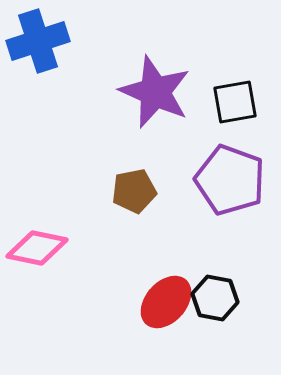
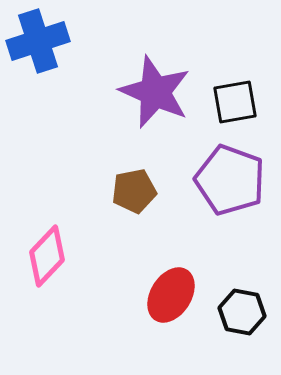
pink diamond: moved 10 px right, 8 px down; rotated 58 degrees counterclockwise
black hexagon: moved 27 px right, 14 px down
red ellipse: moved 5 px right, 7 px up; rotated 10 degrees counterclockwise
